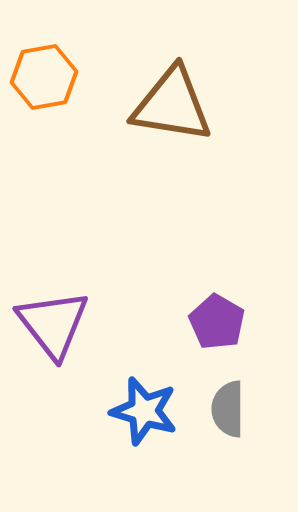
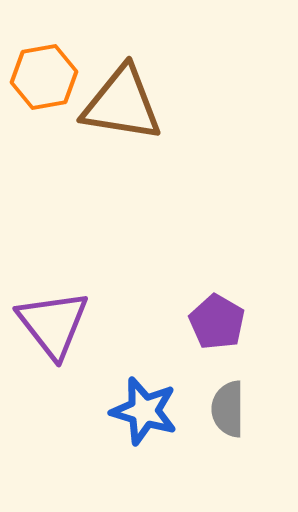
brown triangle: moved 50 px left, 1 px up
